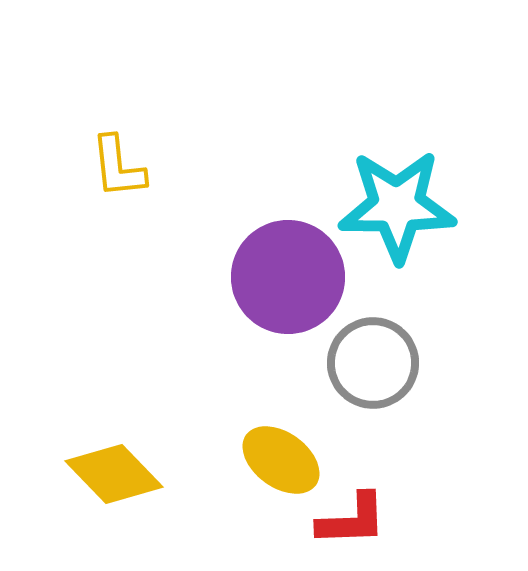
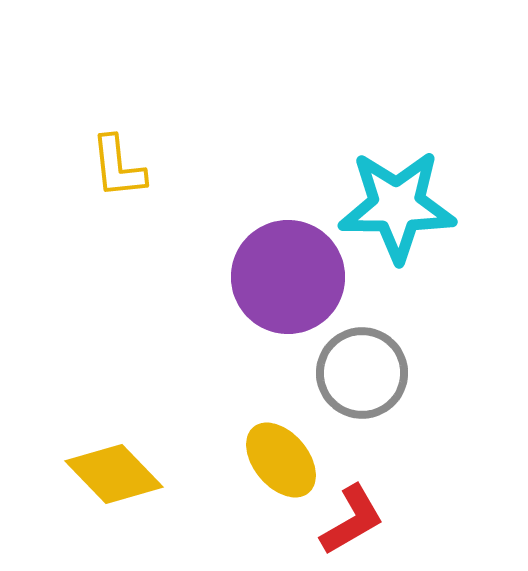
gray circle: moved 11 px left, 10 px down
yellow ellipse: rotated 14 degrees clockwise
red L-shape: rotated 28 degrees counterclockwise
